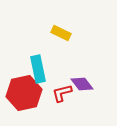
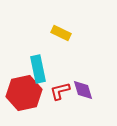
purple diamond: moved 1 px right, 6 px down; rotated 20 degrees clockwise
red L-shape: moved 2 px left, 2 px up
